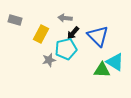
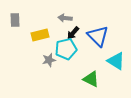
gray rectangle: rotated 72 degrees clockwise
yellow rectangle: moved 1 px left, 1 px down; rotated 48 degrees clockwise
cyan triangle: moved 1 px right, 1 px up
green triangle: moved 11 px left, 9 px down; rotated 24 degrees clockwise
